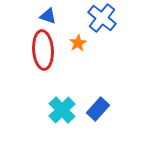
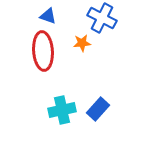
blue cross: rotated 12 degrees counterclockwise
orange star: moved 4 px right; rotated 24 degrees clockwise
red ellipse: moved 1 px down
cyan cross: rotated 32 degrees clockwise
